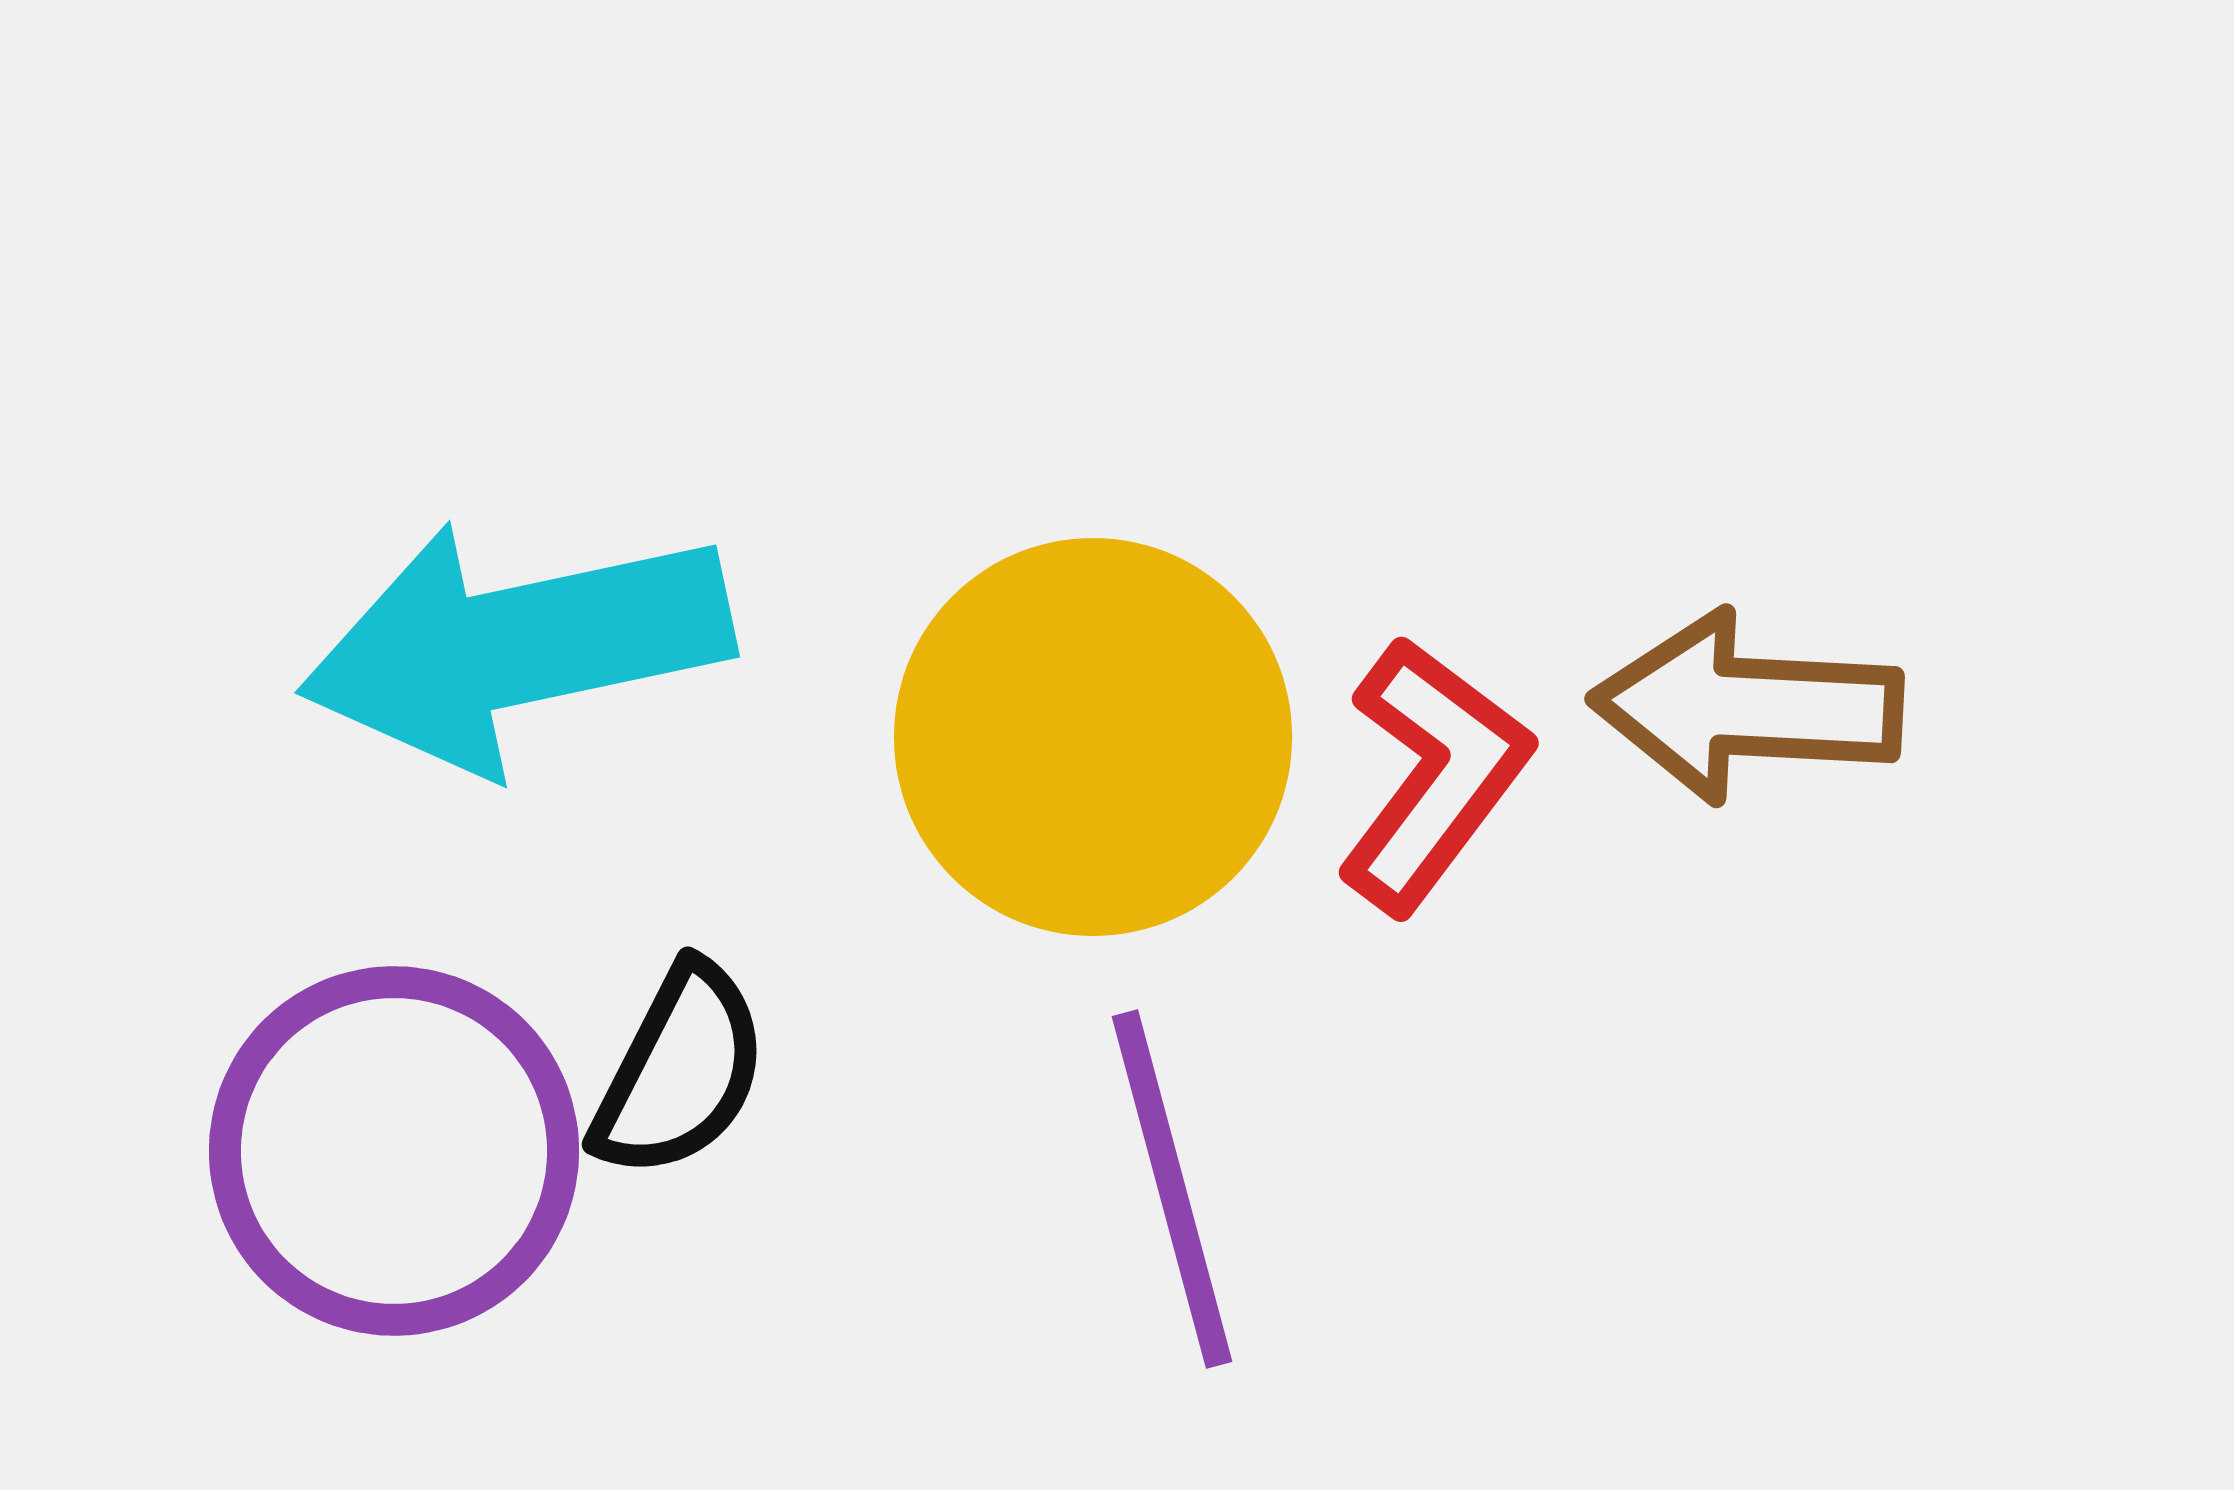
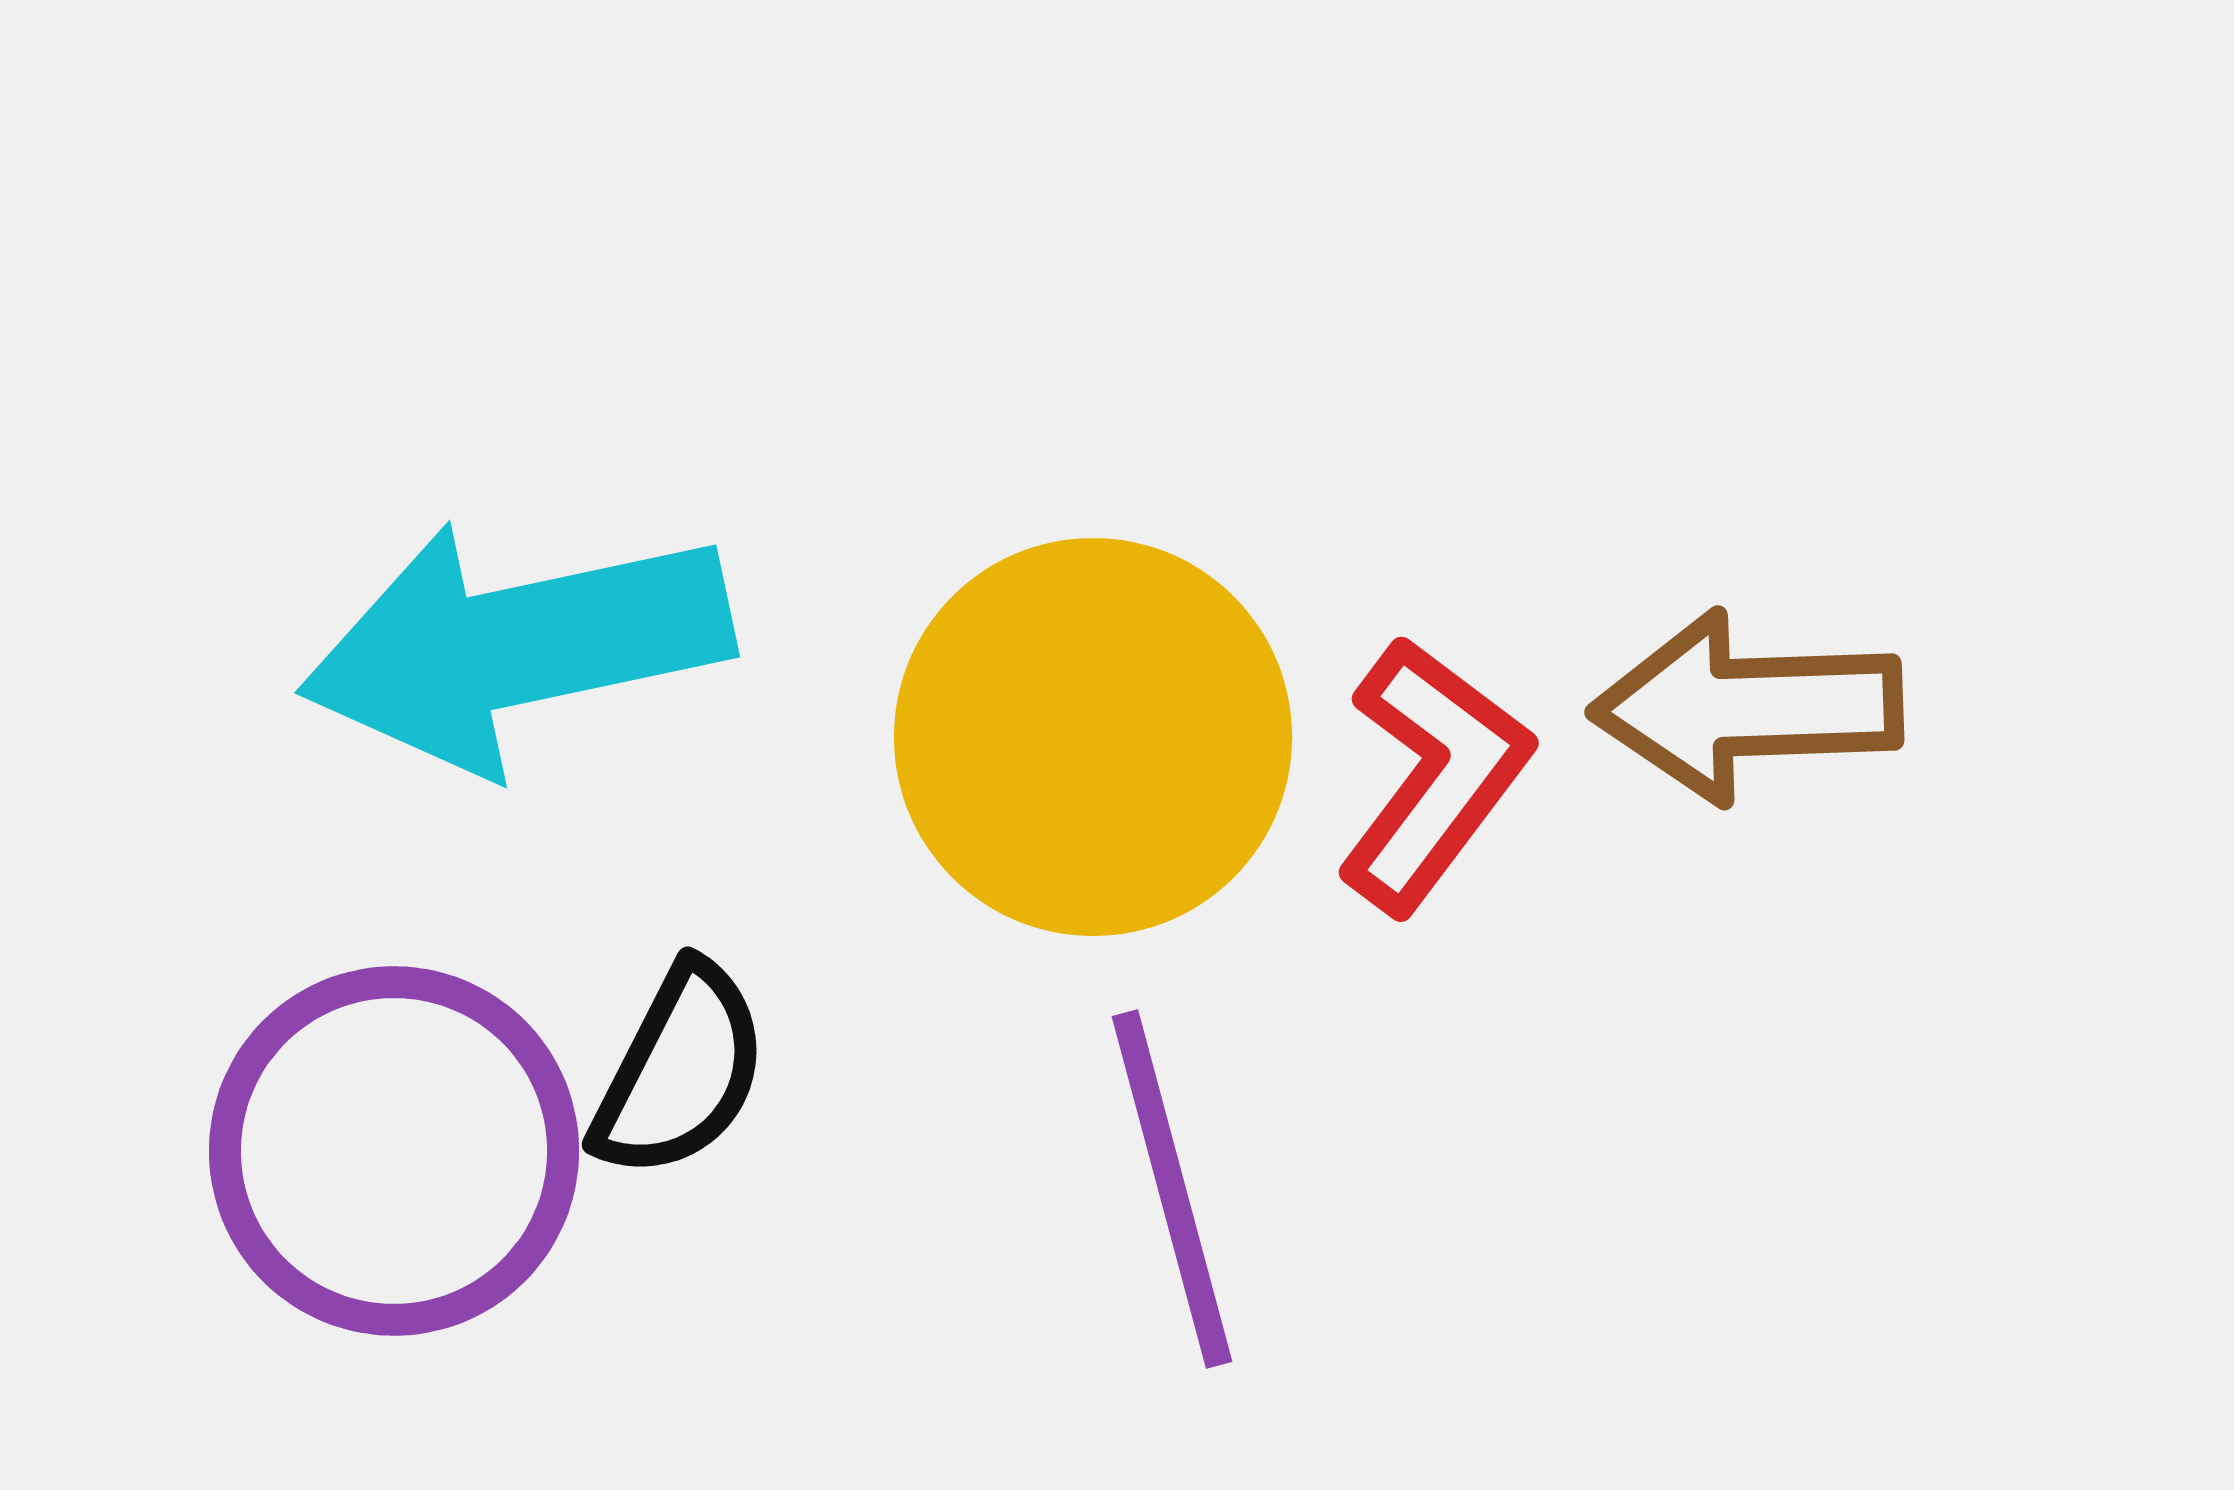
brown arrow: rotated 5 degrees counterclockwise
